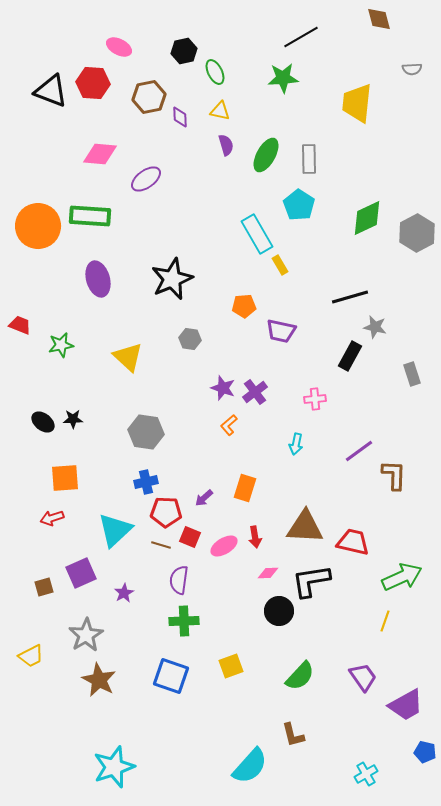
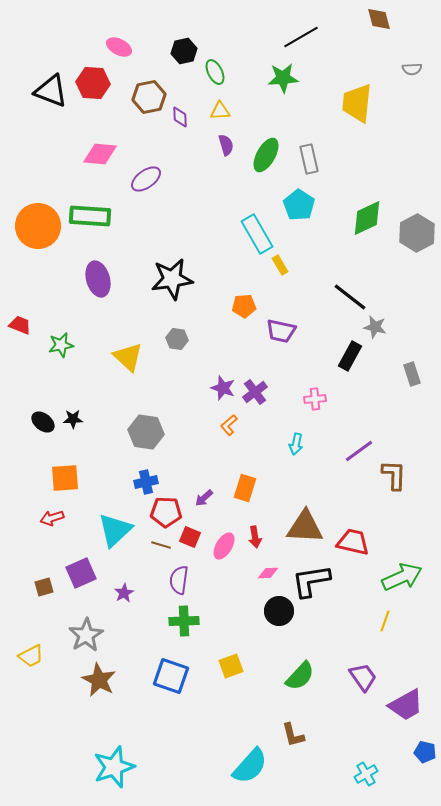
yellow triangle at (220, 111): rotated 15 degrees counterclockwise
gray rectangle at (309, 159): rotated 12 degrees counterclockwise
black star at (172, 279): rotated 15 degrees clockwise
black line at (350, 297): rotated 54 degrees clockwise
gray hexagon at (190, 339): moved 13 px left
pink ellipse at (224, 546): rotated 28 degrees counterclockwise
